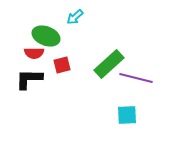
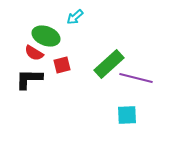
red semicircle: rotated 30 degrees clockwise
